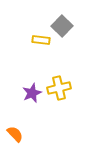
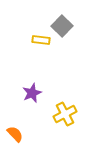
yellow cross: moved 6 px right, 26 px down; rotated 15 degrees counterclockwise
